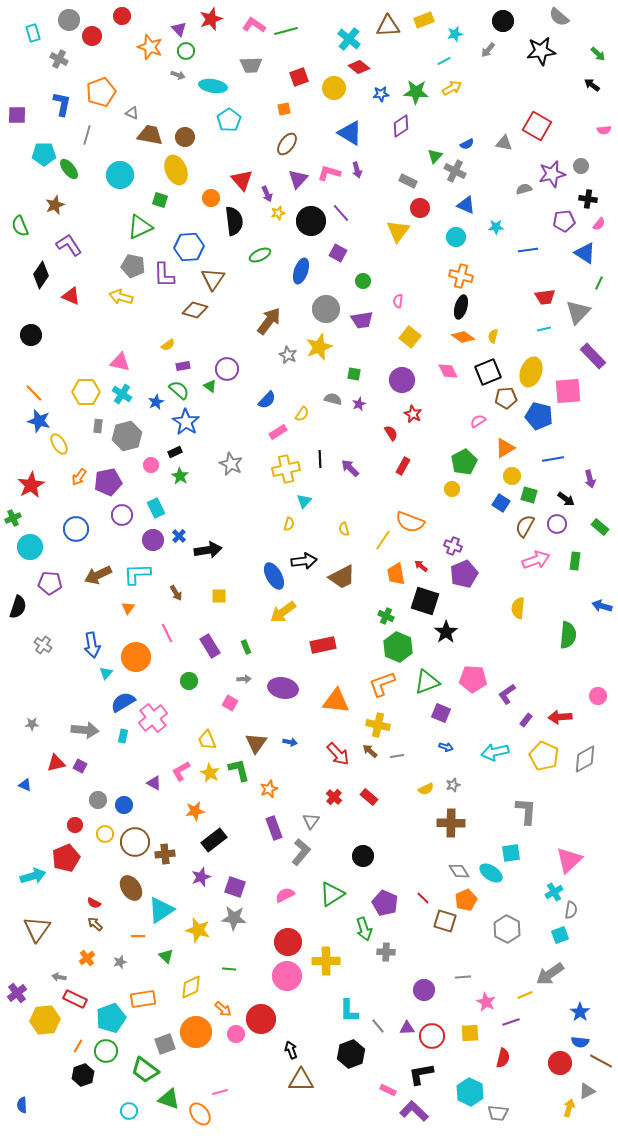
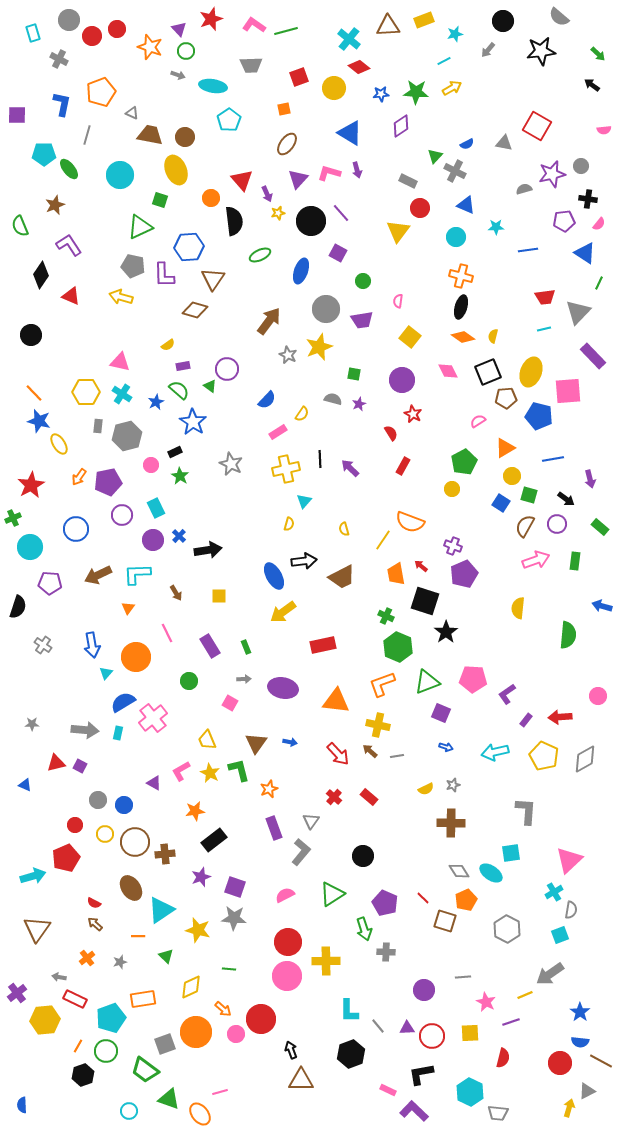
red circle at (122, 16): moved 5 px left, 13 px down
blue star at (186, 422): moved 7 px right
cyan rectangle at (123, 736): moved 5 px left, 3 px up
